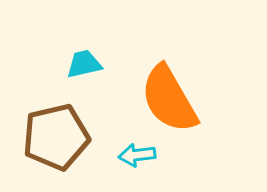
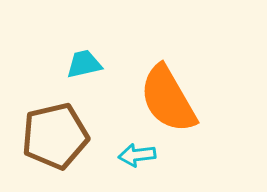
orange semicircle: moved 1 px left
brown pentagon: moved 1 px left, 1 px up
